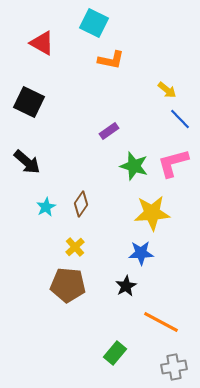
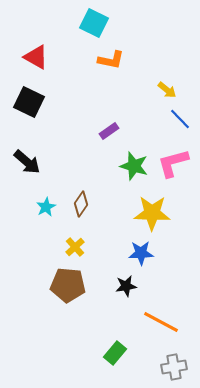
red triangle: moved 6 px left, 14 px down
yellow star: rotated 6 degrees clockwise
black star: rotated 20 degrees clockwise
